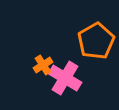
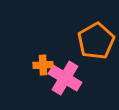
orange cross: rotated 30 degrees clockwise
